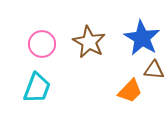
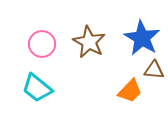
cyan trapezoid: rotated 108 degrees clockwise
